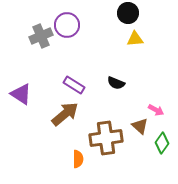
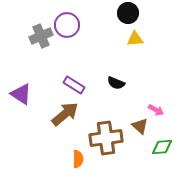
green diamond: moved 4 px down; rotated 50 degrees clockwise
